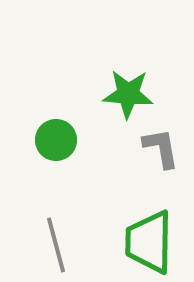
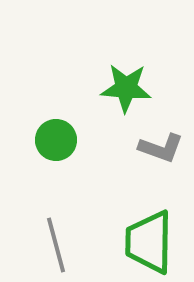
green star: moved 2 px left, 6 px up
gray L-shape: rotated 120 degrees clockwise
